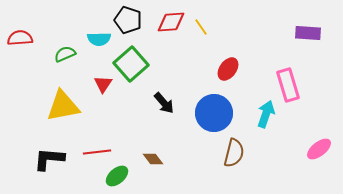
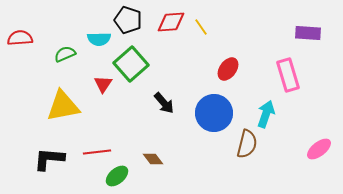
pink rectangle: moved 10 px up
brown semicircle: moved 13 px right, 9 px up
